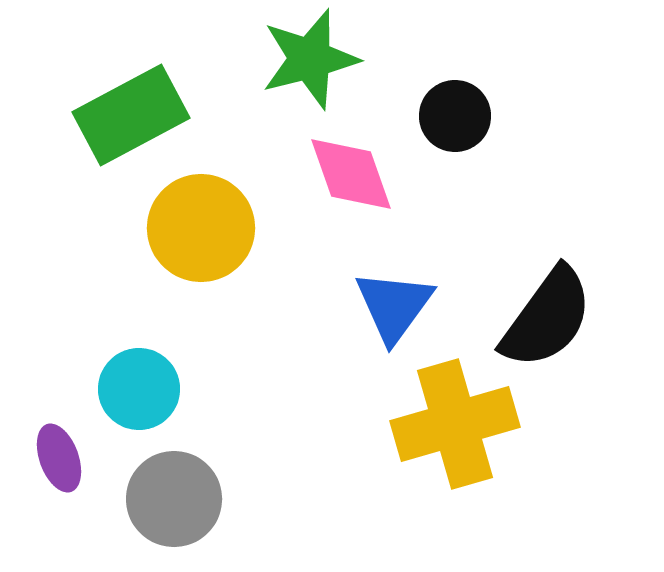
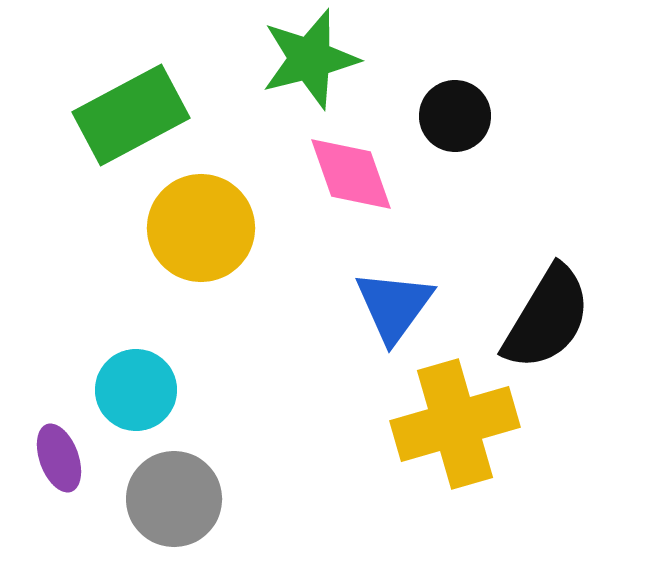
black semicircle: rotated 5 degrees counterclockwise
cyan circle: moved 3 px left, 1 px down
